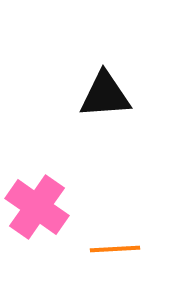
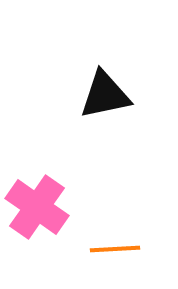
black triangle: rotated 8 degrees counterclockwise
